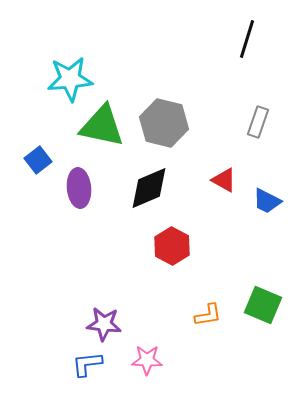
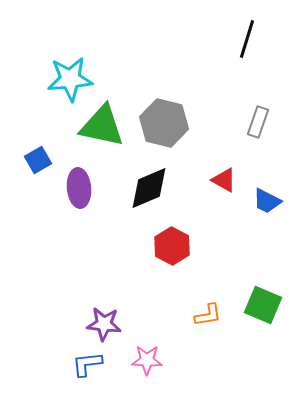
blue square: rotated 8 degrees clockwise
